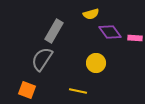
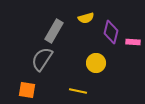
yellow semicircle: moved 5 px left, 4 px down
purple diamond: moved 1 px right; rotated 50 degrees clockwise
pink rectangle: moved 2 px left, 4 px down
orange square: rotated 12 degrees counterclockwise
